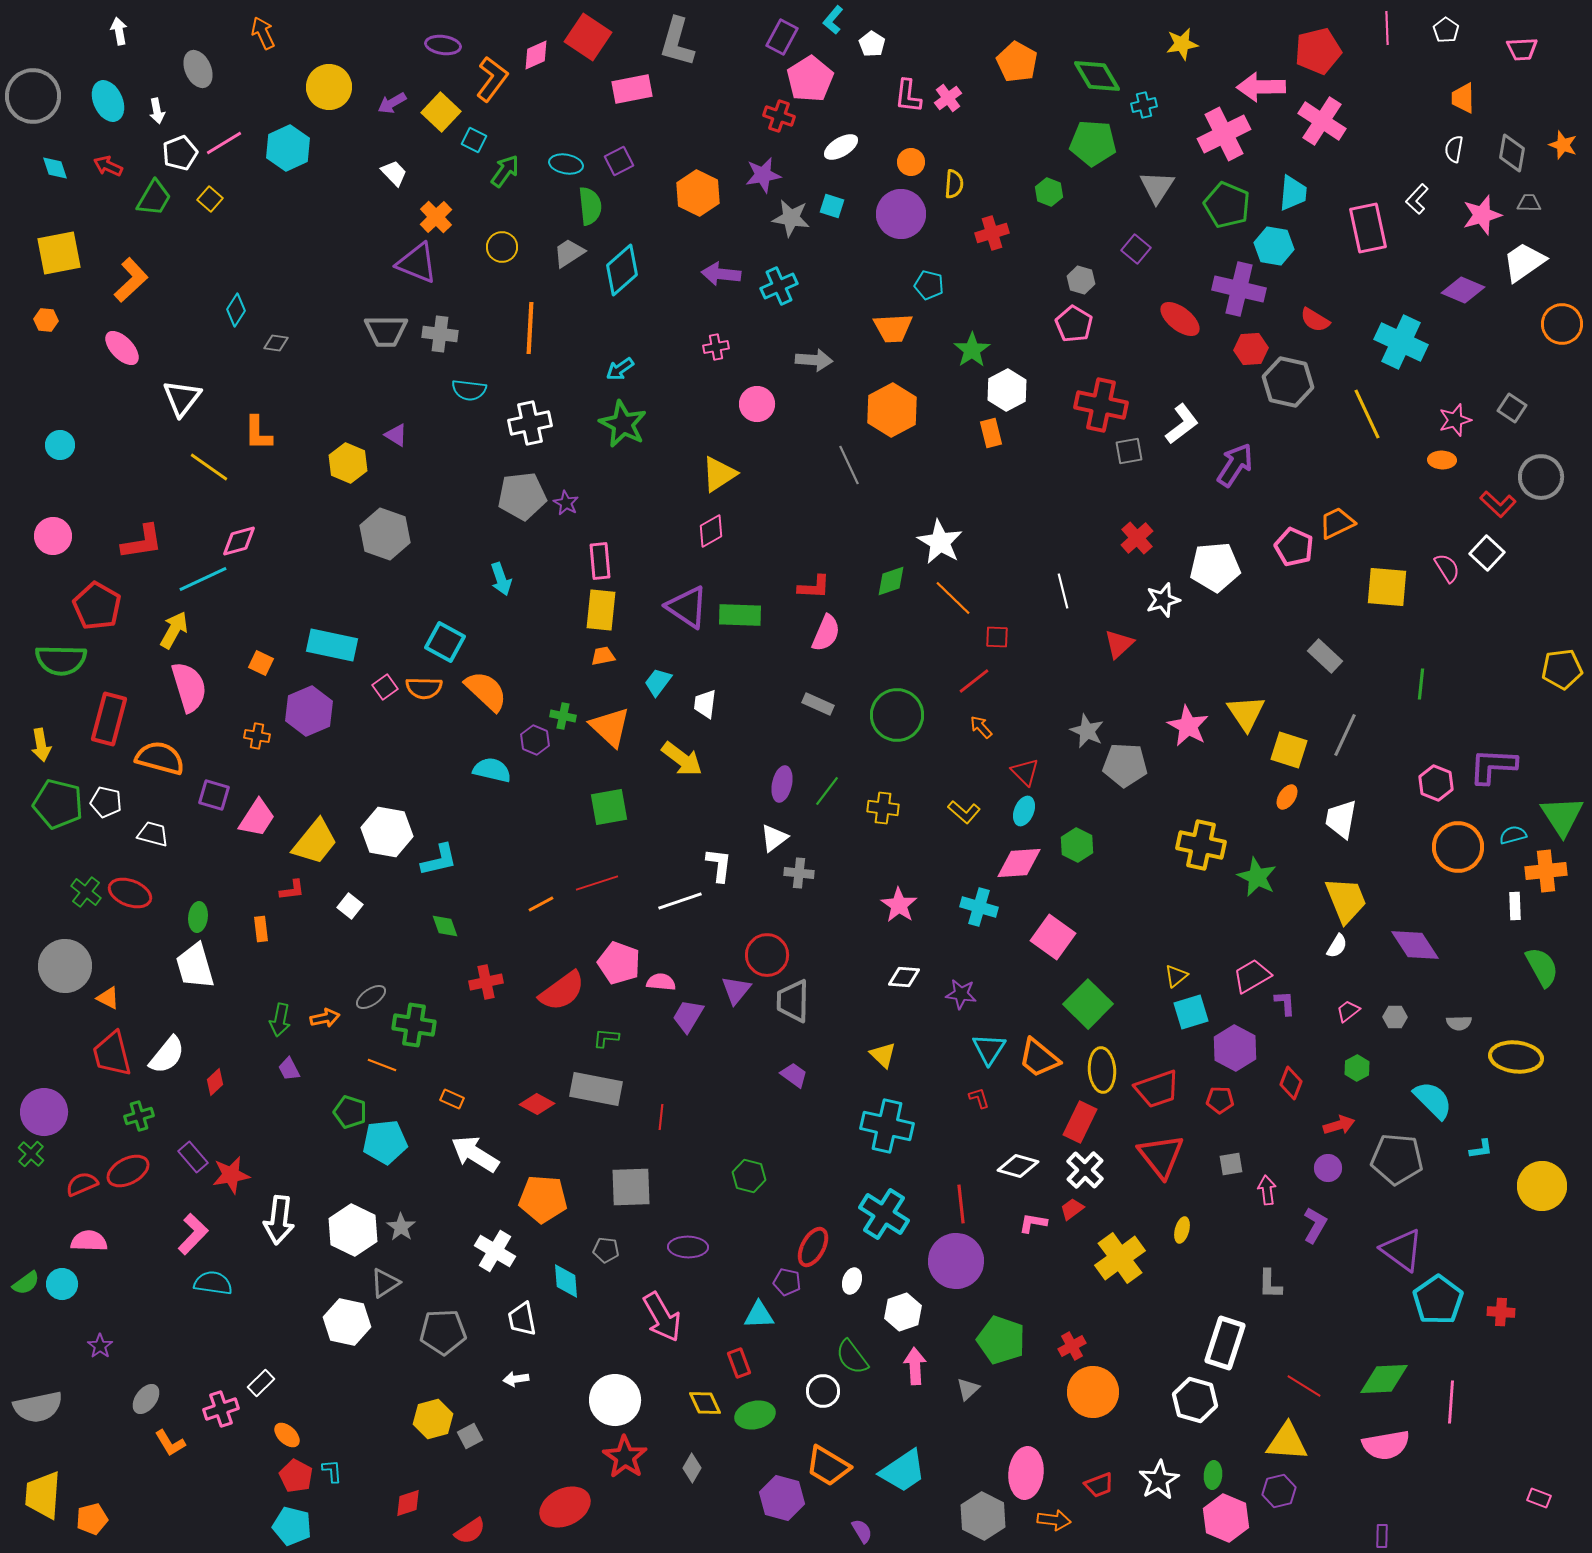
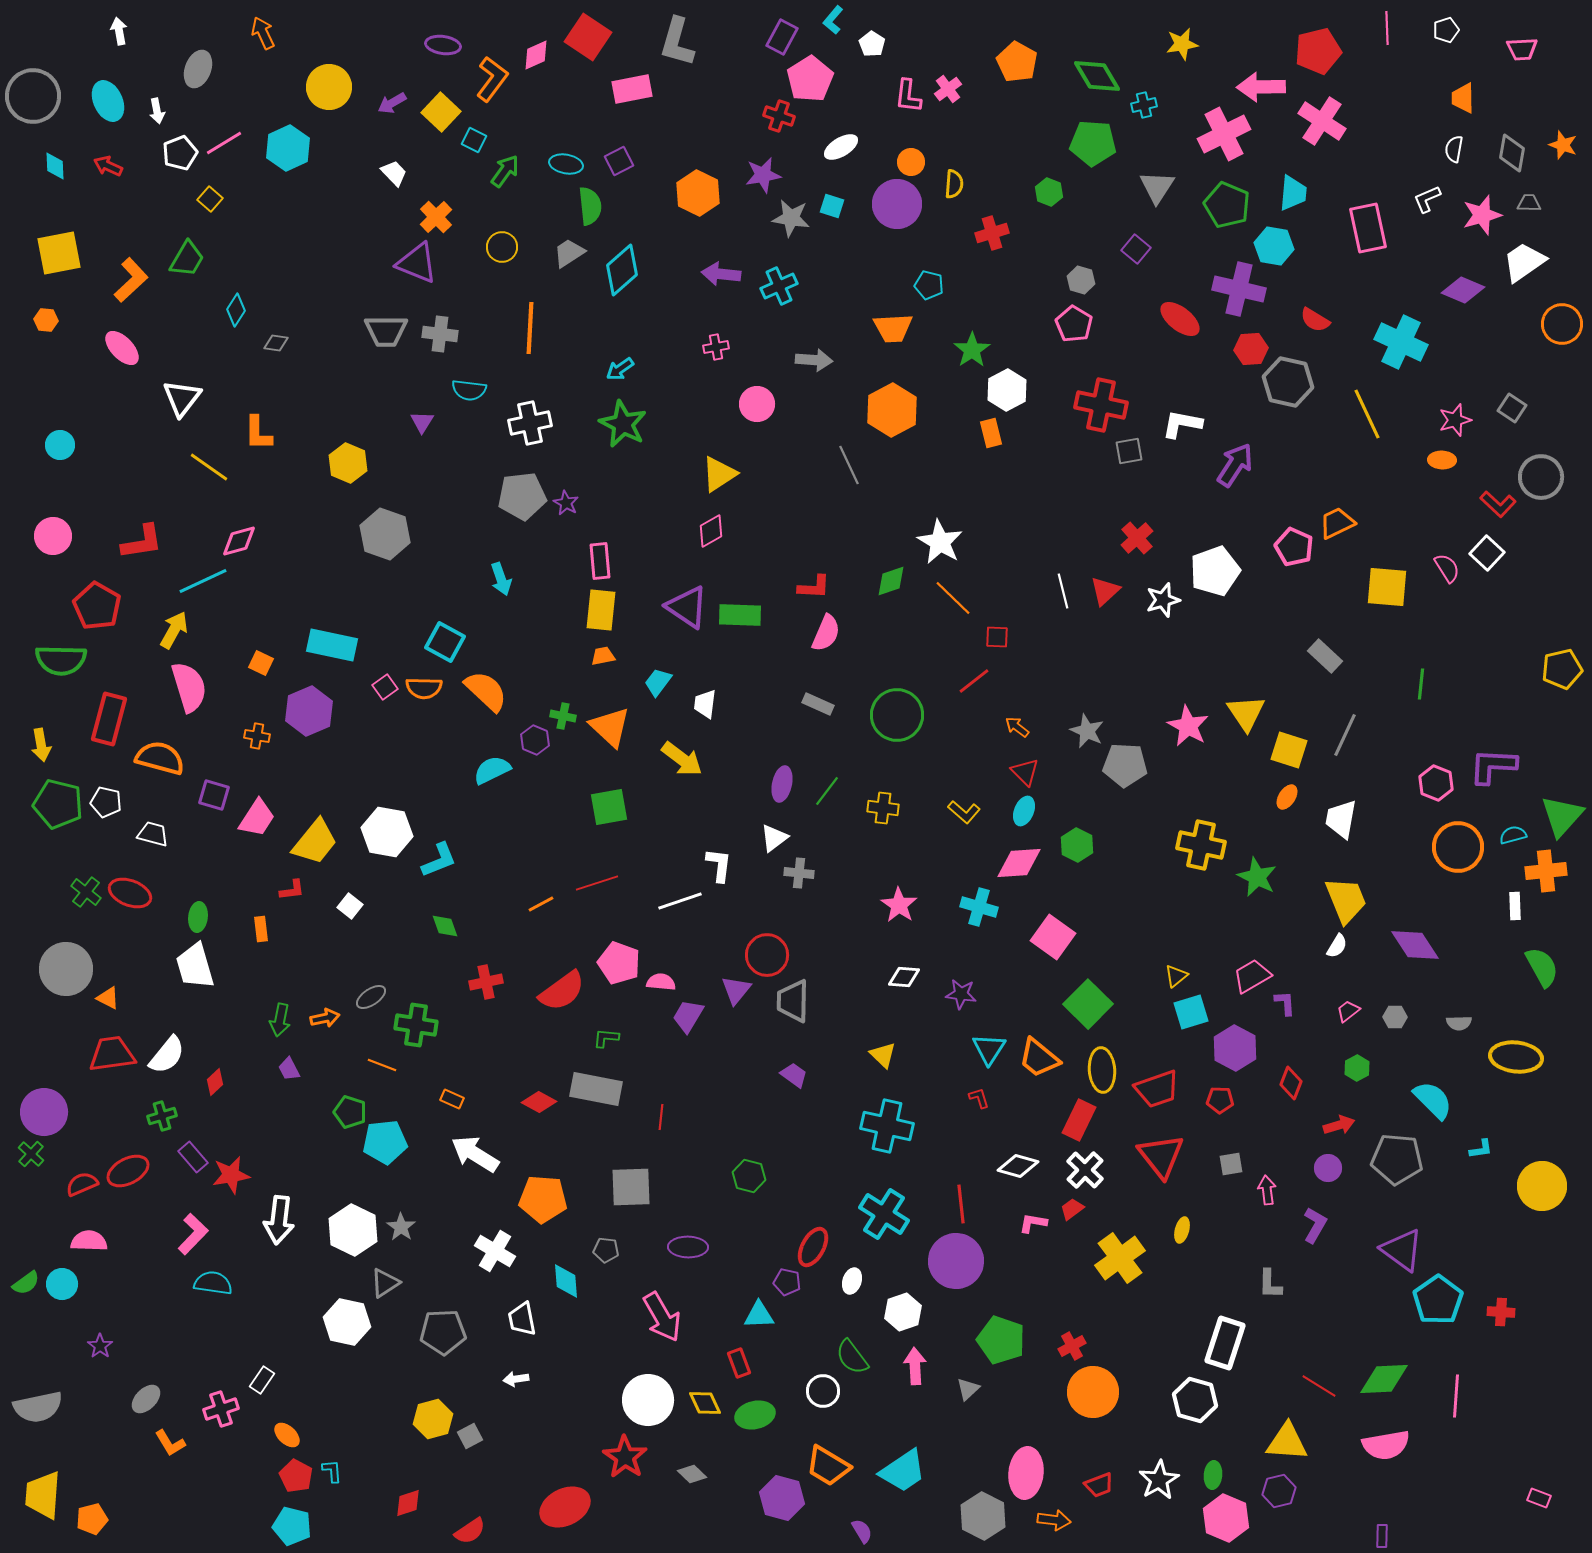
white pentagon at (1446, 30): rotated 20 degrees clockwise
gray ellipse at (198, 69): rotated 45 degrees clockwise
pink cross at (948, 98): moved 9 px up
cyan diamond at (55, 168): moved 2 px up; rotated 16 degrees clockwise
green trapezoid at (154, 198): moved 33 px right, 61 px down
white L-shape at (1417, 199): moved 10 px right; rotated 24 degrees clockwise
purple circle at (901, 214): moved 4 px left, 10 px up
white L-shape at (1182, 424): rotated 132 degrees counterclockwise
purple triangle at (396, 435): moved 26 px right, 13 px up; rotated 30 degrees clockwise
white pentagon at (1215, 567): moved 4 px down; rotated 15 degrees counterclockwise
cyan line at (203, 579): moved 2 px down
red triangle at (1119, 644): moved 14 px left, 53 px up
yellow pentagon at (1562, 669): rotated 6 degrees counterclockwise
orange arrow at (981, 727): moved 36 px right; rotated 10 degrees counterclockwise
cyan semicircle at (492, 770): rotated 39 degrees counterclockwise
green triangle at (1562, 816): rotated 15 degrees clockwise
cyan L-shape at (439, 860): rotated 9 degrees counterclockwise
gray circle at (65, 966): moved 1 px right, 3 px down
green cross at (414, 1025): moved 2 px right
red trapezoid at (112, 1054): rotated 96 degrees clockwise
red diamond at (537, 1104): moved 2 px right, 2 px up
green cross at (139, 1116): moved 23 px right
red rectangle at (1080, 1122): moved 1 px left, 2 px up
white rectangle at (261, 1383): moved 1 px right, 3 px up; rotated 12 degrees counterclockwise
red line at (1304, 1386): moved 15 px right
gray ellipse at (146, 1399): rotated 8 degrees clockwise
white circle at (615, 1400): moved 33 px right
pink line at (1451, 1402): moved 5 px right, 6 px up
gray diamond at (692, 1468): moved 6 px down; rotated 76 degrees counterclockwise
